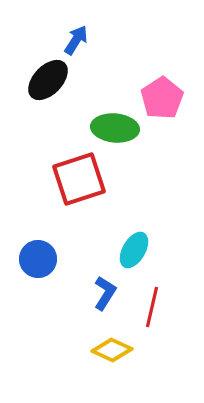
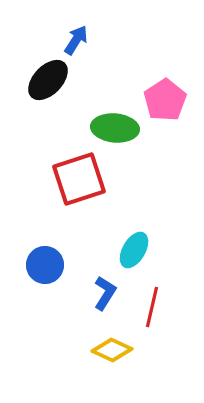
pink pentagon: moved 3 px right, 2 px down
blue circle: moved 7 px right, 6 px down
